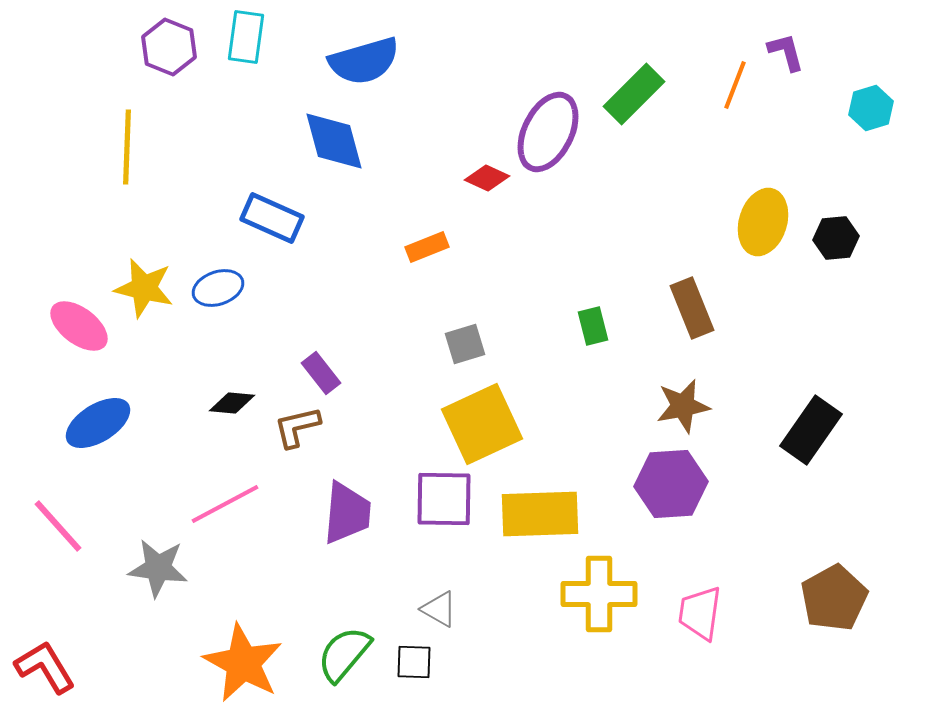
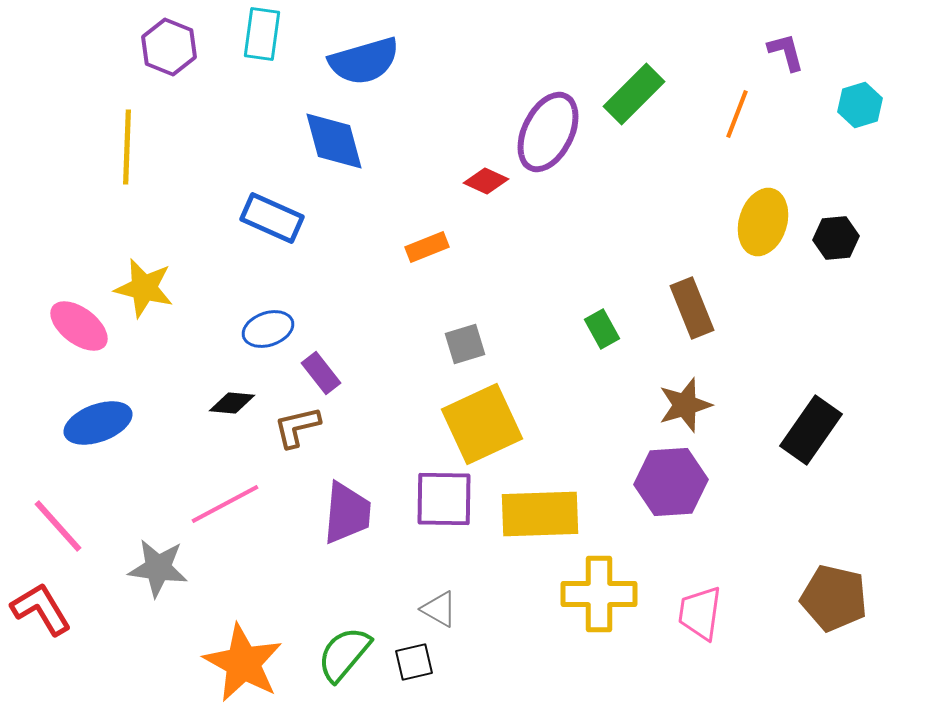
cyan rectangle at (246, 37): moved 16 px right, 3 px up
orange line at (735, 85): moved 2 px right, 29 px down
cyan hexagon at (871, 108): moved 11 px left, 3 px up
red diamond at (487, 178): moved 1 px left, 3 px down
blue ellipse at (218, 288): moved 50 px right, 41 px down
green rectangle at (593, 326): moved 9 px right, 3 px down; rotated 15 degrees counterclockwise
brown star at (683, 406): moved 2 px right, 1 px up; rotated 6 degrees counterclockwise
blue ellipse at (98, 423): rotated 12 degrees clockwise
purple hexagon at (671, 484): moved 2 px up
brown pentagon at (834, 598): rotated 30 degrees counterclockwise
black square at (414, 662): rotated 15 degrees counterclockwise
red L-shape at (45, 667): moved 4 px left, 58 px up
